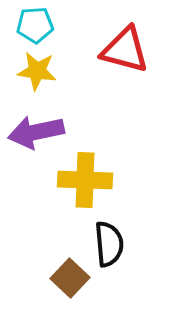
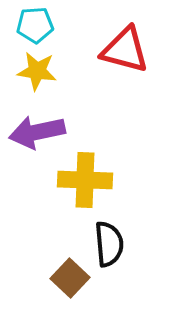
purple arrow: moved 1 px right
